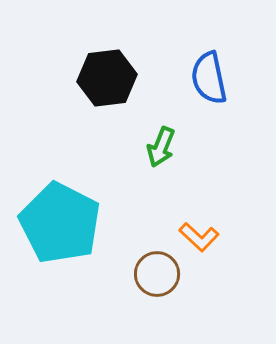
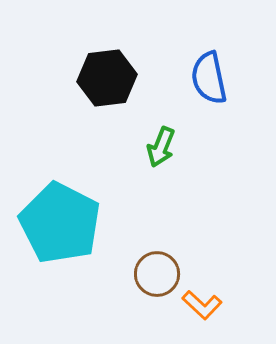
orange L-shape: moved 3 px right, 68 px down
